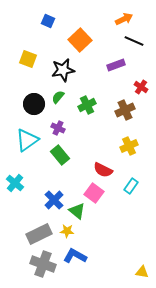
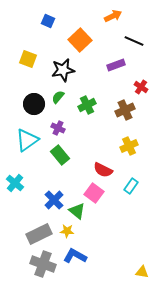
orange arrow: moved 11 px left, 3 px up
